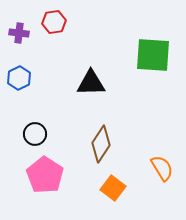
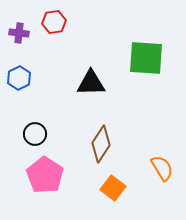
green square: moved 7 px left, 3 px down
